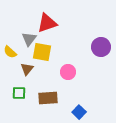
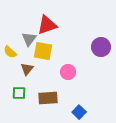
red triangle: moved 2 px down
yellow square: moved 1 px right, 1 px up
